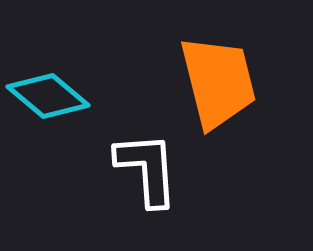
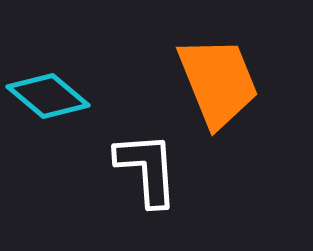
orange trapezoid: rotated 8 degrees counterclockwise
